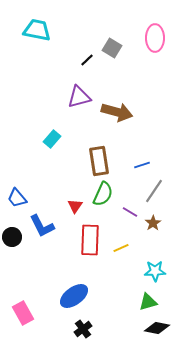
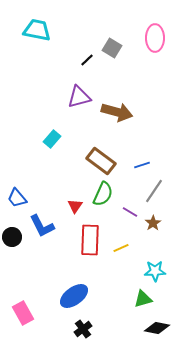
brown rectangle: moved 2 px right; rotated 44 degrees counterclockwise
green triangle: moved 5 px left, 3 px up
